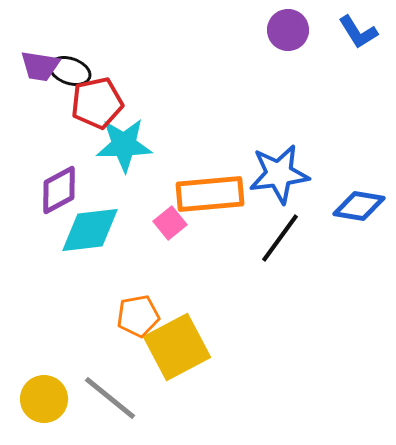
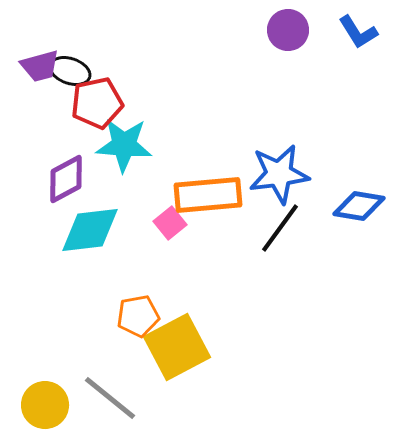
purple trapezoid: rotated 24 degrees counterclockwise
cyan star: rotated 6 degrees clockwise
purple diamond: moved 7 px right, 11 px up
orange rectangle: moved 2 px left, 1 px down
black line: moved 10 px up
yellow circle: moved 1 px right, 6 px down
